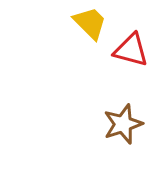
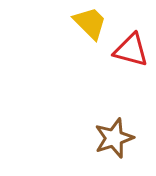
brown star: moved 9 px left, 14 px down
